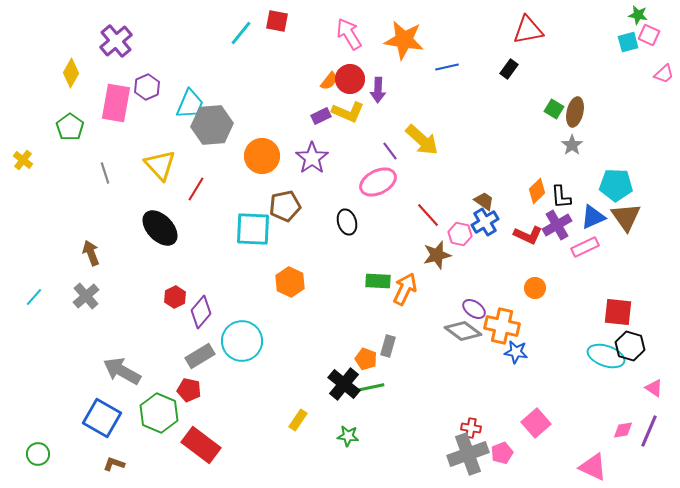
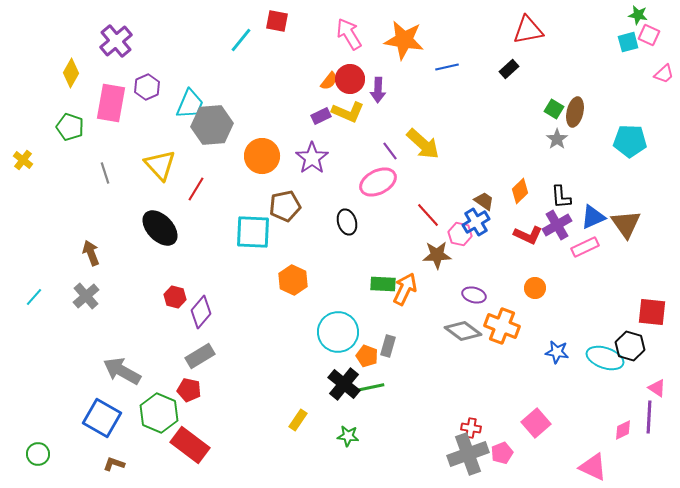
cyan line at (241, 33): moved 7 px down
black rectangle at (509, 69): rotated 12 degrees clockwise
pink rectangle at (116, 103): moved 5 px left
green pentagon at (70, 127): rotated 16 degrees counterclockwise
yellow arrow at (422, 140): moved 1 px right, 4 px down
gray star at (572, 145): moved 15 px left, 6 px up
cyan pentagon at (616, 185): moved 14 px right, 44 px up
orange diamond at (537, 191): moved 17 px left
brown triangle at (626, 217): moved 7 px down
blue cross at (485, 222): moved 9 px left
cyan square at (253, 229): moved 3 px down
brown star at (437, 255): rotated 12 degrees clockwise
green rectangle at (378, 281): moved 5 px right, 3 px down
orange hexagon at (290, 282): moved 3 px right, 2 px up
red hexagon at (175, 297): rotated 20 degrees counterclockwise
purple ellipse at (474, 309): moved 14 px up; rotated 20 degrees counterclockwise
red square at (618, 312): moved 34 px right
orange cross at (502, 326): rotated 8 degrees clockwise
cyan circle at (242, 341): moved 96 px right, 9 px up
blue star at (516, 352): moved 41 px right
cyan ellipse at (606, 356): moved 1 px left, 2 px down
orange pentagon at (366, 359): moved 1 px right, 3 px up
pink triangle at (654, 388): moved 3 px right
pink diamond at (623, 430): rotated 15 degrees counterclockwise
purple line at (649, 431): moved 14 px up; rotated 20 degrees counterclockwise
red rectangle at (201, 445): moved 11 px left
